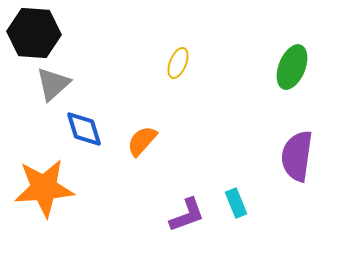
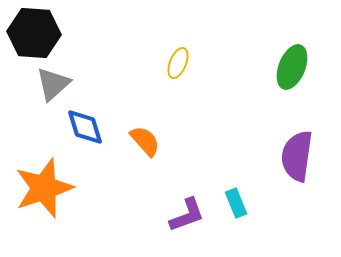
blue diamond: moved 1 px right, 2 px up
orange semicircle: moved 3 px right; rotated 96 degrees clockwise
orange star: rotated 14 degrees counterclockwise
